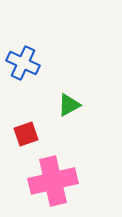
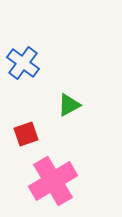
blue cross: rotated 12 degrees clockwise
pink cross: rotated 18 degrees counterclockwise
